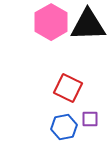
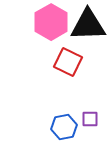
red square: moved 26 px up
